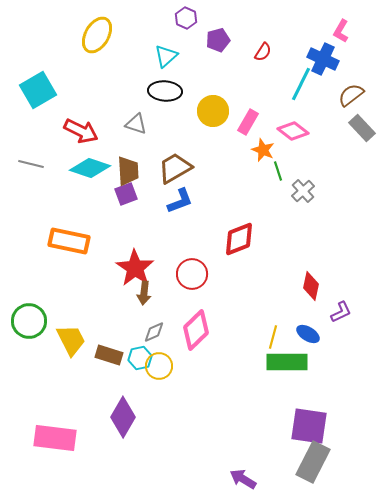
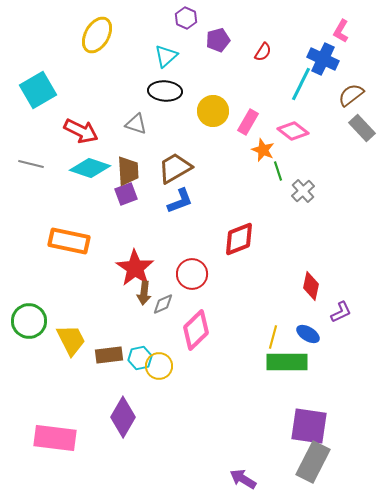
gray diamond at (154, 332): moved 9 px right, 28 px up
brown rectangle at (109, 355): rotated 24 degrees counterclockwise
